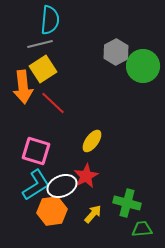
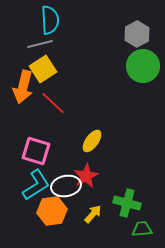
cyan semicircle: rotated 8 degrees counterclockwise
gray hexagon: moved 21 px right, 18 px up
orange arrow: rotated 20 degrees clockwise
white ellipse: moved 4 px right; rotated 12 degrees clockwise
